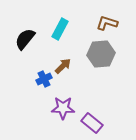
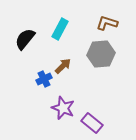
purple star: rotated 20 degrees clockwise
